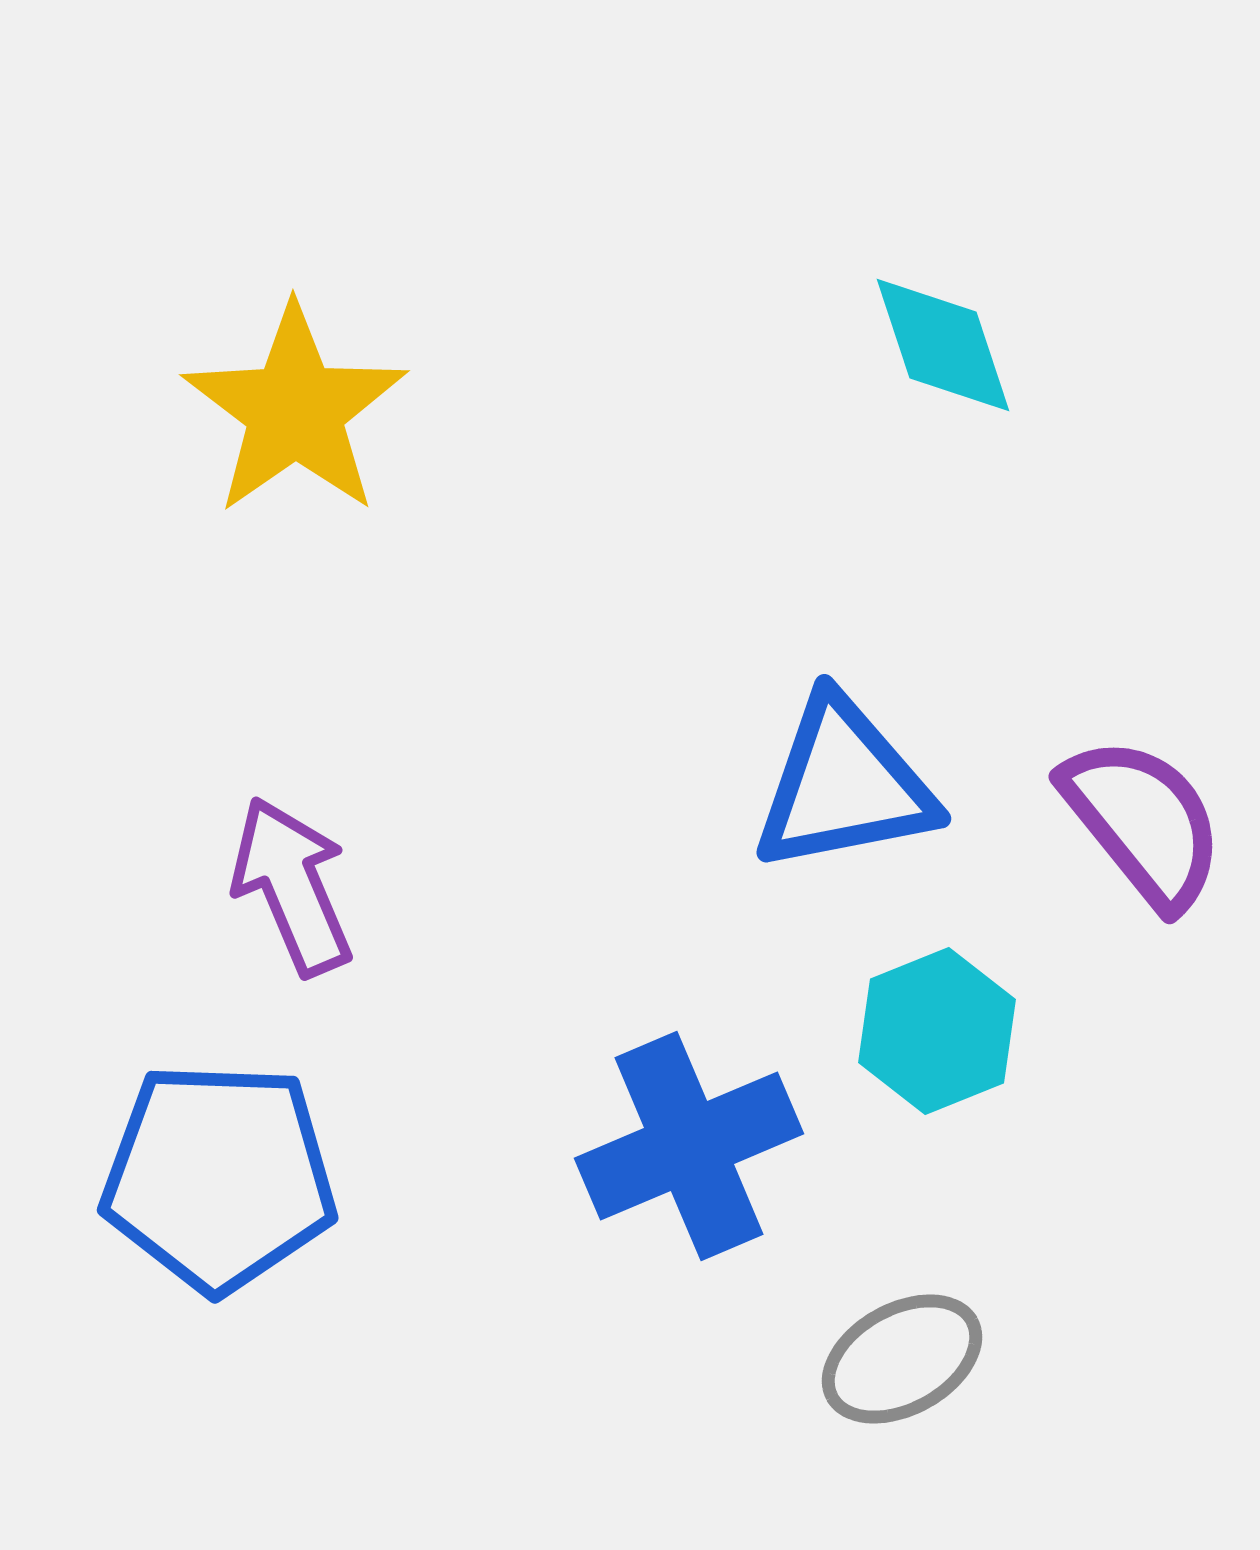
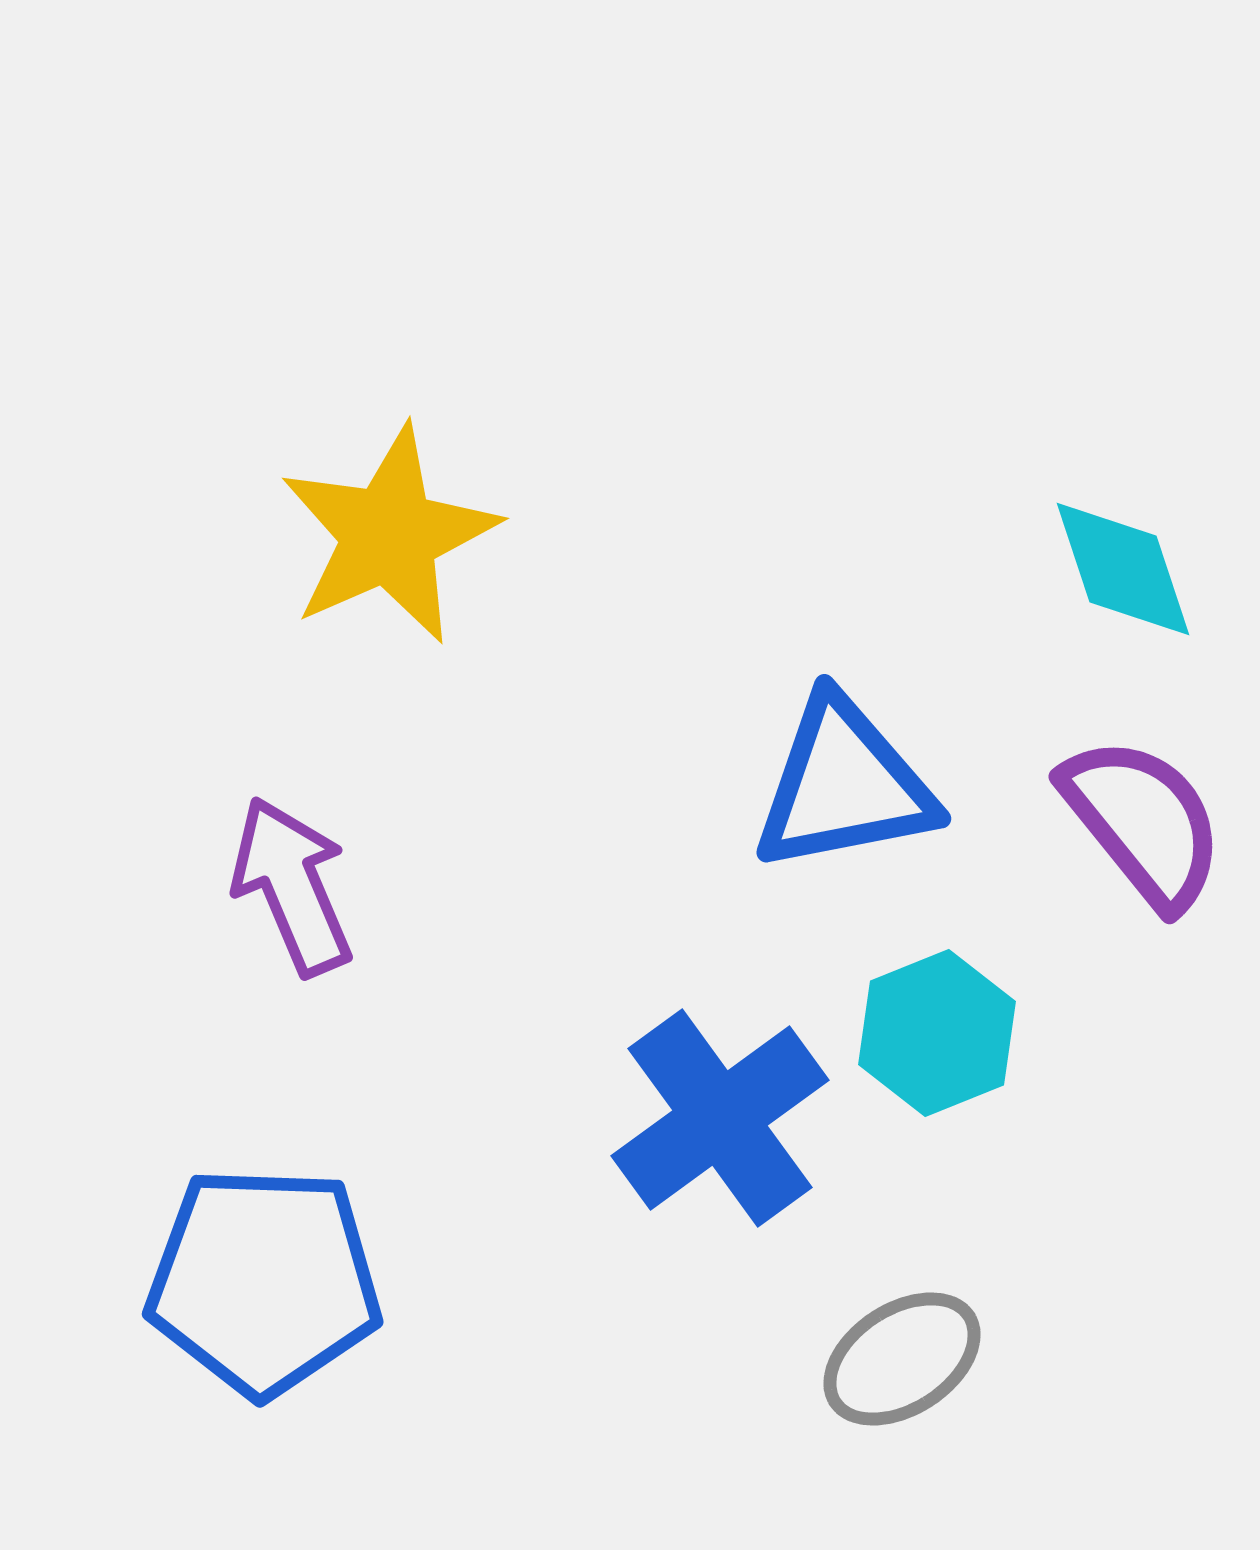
cyan diamond: moved 180 px right, 224 px down
yellow star: moved 94 px right, 125 px down; rotated 11 degrees clockwise
cyan hexagon: moved 2 px down
blue cross: moved 31 px right, 28 px up; rotated 13 degrees counterclockwise
blue pentagon: moved 45 px right, 104 px down
gray ellipse: rotated 4 degrees counterclockwise
